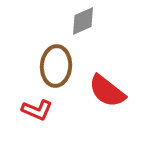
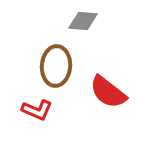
gray diamond: rotated 28 degrees clockwise
red semicircle: moved 1 px right, 1 px down
